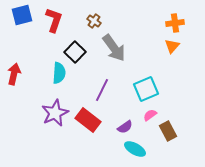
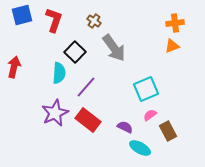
orange triangle: rotated 28 degrees clockwise
red arrow: moved 7 px up
purple line: moved 16 px left, 3 px up; rotated 15 degrees clockwise
purple semicircle: rotated 119 degrees counterclockwise
cyan ellipse: moved 5 px right, 1 px up
